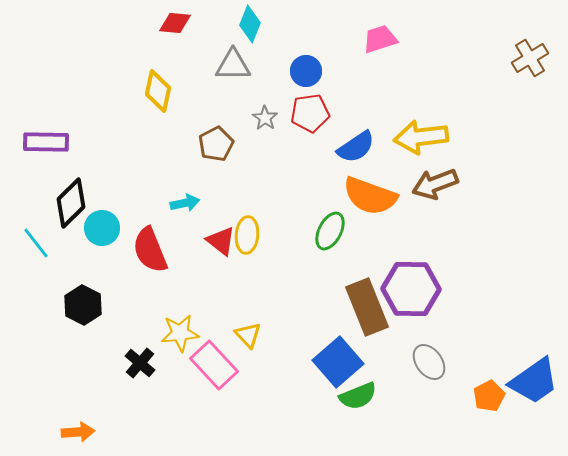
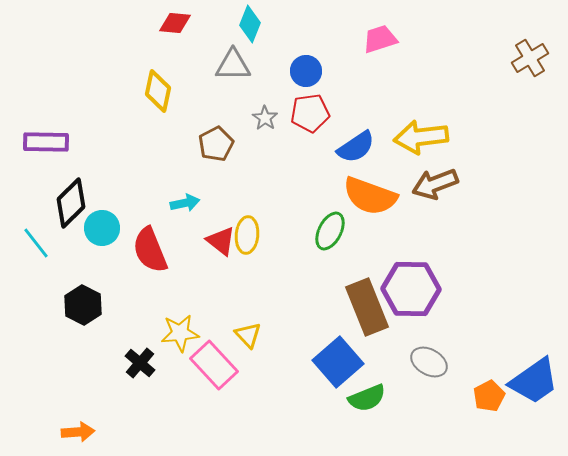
gray ellipse: rotated 24 degrees counterclockwise
green semicircle: moved 9 px right, 2 px down
